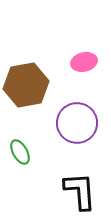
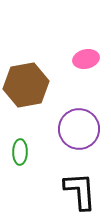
pink ellipse: moved 2 px right, 3 px up
purple circle: moved 2 px right, 6 px down
green ellipse: rotated 30 degrees clockwise
